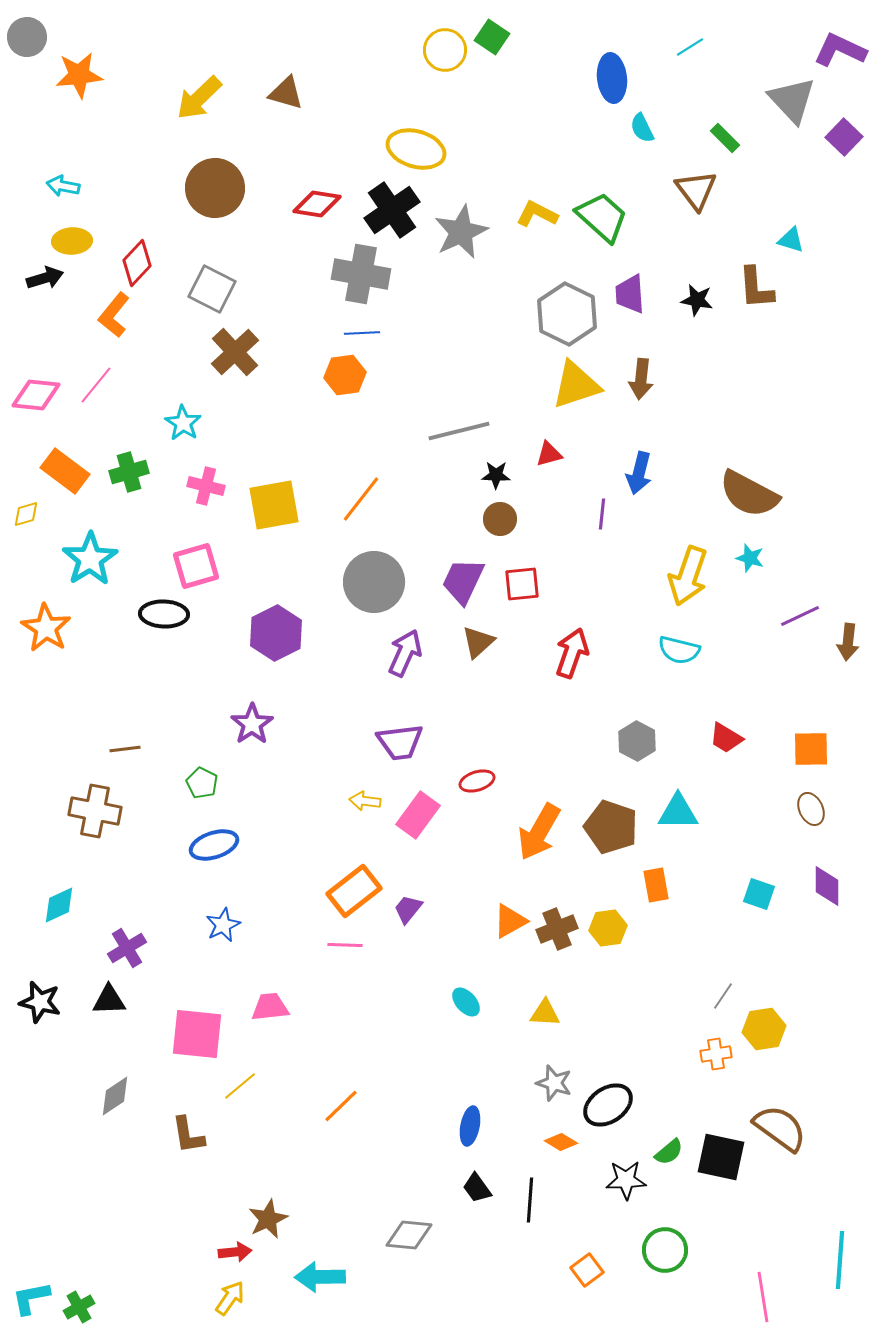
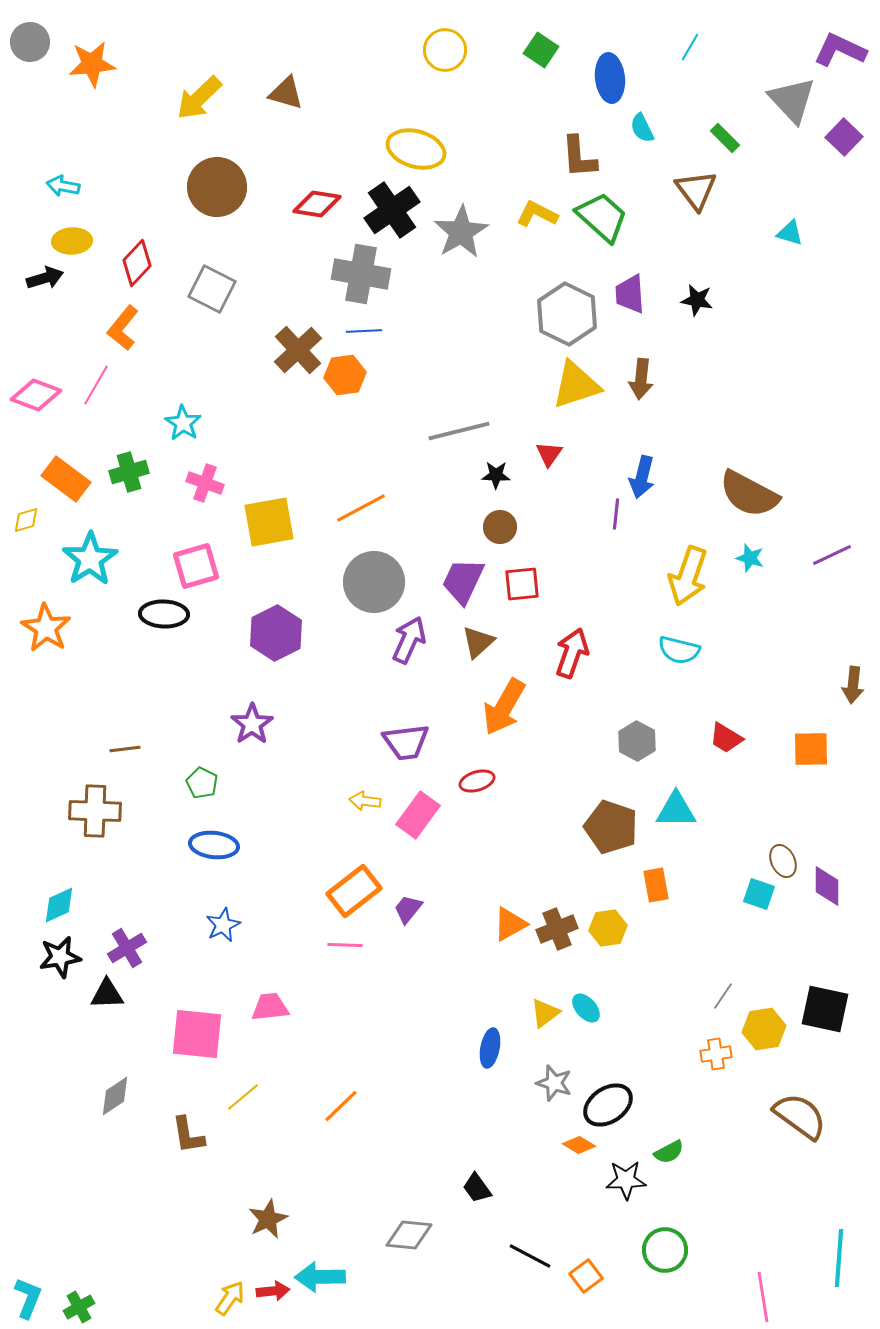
gray circle at (27, 37): moved 3 px right, 5 px down
green square at (492, 37): moved 49 px right, 13 px down
cyan line at (690, 47): rotated 28 degrees counterclockwise
orange star at (79, 75): moved 13 px right, 11 px up
blue ellipse at (612, 78): moved 2 px left
brown circle at (215, 188): moved 2 px right, 1 px up
gray star at (461, 232): rotated 6 degrees counterclockwise
cyan triangle at (791, 240): moved 1 px left, 7 px up
brown L-shape at (756, 288): moved 177 px left, 131 px up
orange L-shape at (114, 315): moved 9 px right, 13 px down
blue line at (362, 333): moved 2 px right, 2 px up
brown cross at (235, 352): moved 63 px right, 2 px up
pink line at (96, 385): rotated 9 degrees counterclockwise
pink diamond at (36, 395): rotated 15 degrees clockwise
red triangle at (549, 454): rotated 40 degrees counterclockwise
orange rectangle at (65, 471): moved 1 px right, 8 px down
blue arrow at (639, 473): moved 3 px right, 4 px down
pink cross at (206, 486): moved 1 px left, 3 px up; rotated 6 degrees clockwise
orange line at (361, 499): moved 9 px down; rotated 24 degrees clockwise
yellow square at (274, 505): moved 5 px left, 17 px down
yellow diamond at (26, 514): moved 6 px down
purple line at (602, 514): moved 14 px right
brown circle at (500, 519): moved 8 px down
purple line at (800, 616): moved 32 px right, 61 px up
brown arrow at (848, 642): moved 5 px right, 43 px down
purple arrow at (405, 653): moved 4 px right, 13 px up
purple trapezoid at (400, 742): moved 6 px right
brown ellipse at (811, 809): moved 28 px left, 52 px down
brown cross at (95, 811): rotated 9 degrees counterclockwise
cyan triangle at (678, 812): moved 2 px left, 2 px up
orange arrow at (539, 832): moved 35 px left, 125 px up
blue ellipse at (214, 845): rotated 24 degrees clockwise
orange triangle at (510, 921): moved 3 px down
black triangle at (109, 1000): moved 2 px left, 6 px up
black star at (40, 1002): moved 20 px right, 45 px up; rotated 24 degrees counterclockwise
cyan ellipse at (466, 1002): moved 120 px right, 6 px down
yellow triangle at (545, 1013): rotated 40 degrees counterclockwise
yellow line at (240, 1086): moved 3 px right, 11 px down
blue ellipse at (470, 1126): moved 20 px right, 78 px up
brown semicircle at (780, 1128): moved 20 px right, 12 px up
orange diamond at (561, 1142): moved 18 px right, 3 px down
green semicircle at (669, 1152): rotated 12 degrees clockwise
black square at (721, 1157): moved 104 px right, 148 px up
black line at (530, 1200): moved 56 px down; rotated 66 degrees counterclockwise
red arrow at (235, 1252): moved 38 px right, 39 px down
cyan line at (840, 1260): moved 1 px left, 2 px up
orange square at (587, 1270): moved 1 px left, 6 px down
cyan L-shape at (31, 1298): moved 3 px left; rotated 123 degrees clockwise
